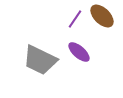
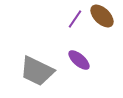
purple ellipse: moved 8 px down
gray trapezoid: moved 3 px left, 11 px down
